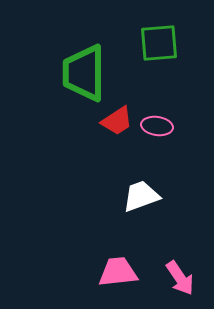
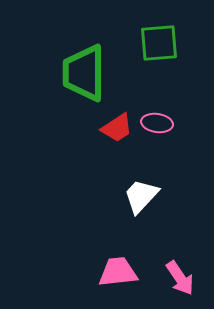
red trapezoid: moved 7 px down
pink ellipse: moved 3 px up
white trapezoid: rotated 27 degrees counterclockwise
